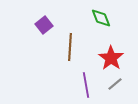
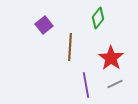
green diamond: moved 3 px left; rotated 60 degrees clockwise
gray line: rotated 14 degrees clockwise
